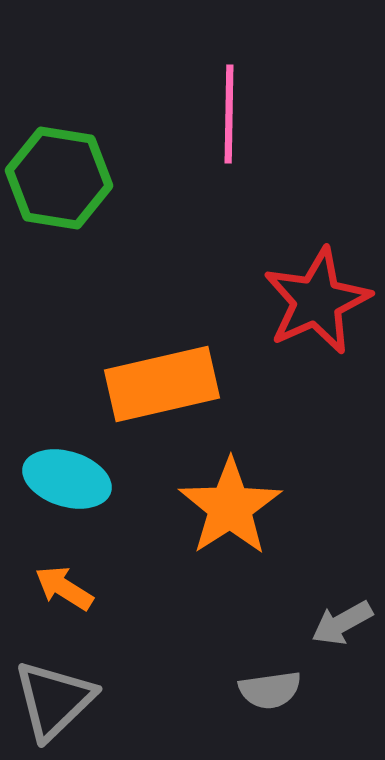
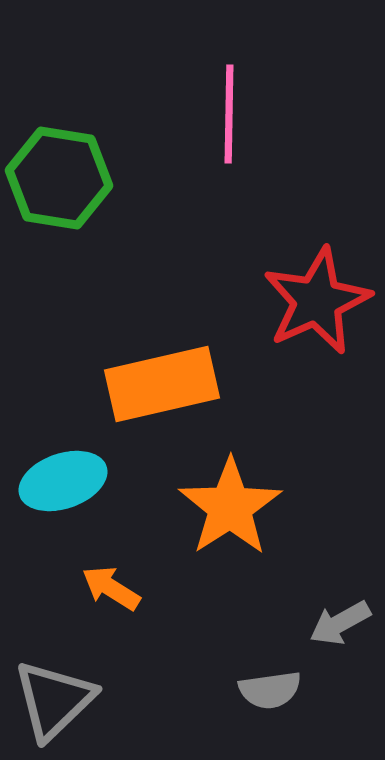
cyan ellipse: moved 4 px left, 2 px down; rotated 36 degrees counterclockwise
orange arrow: moved 47 px right
gray arrow: moved 2 px left
